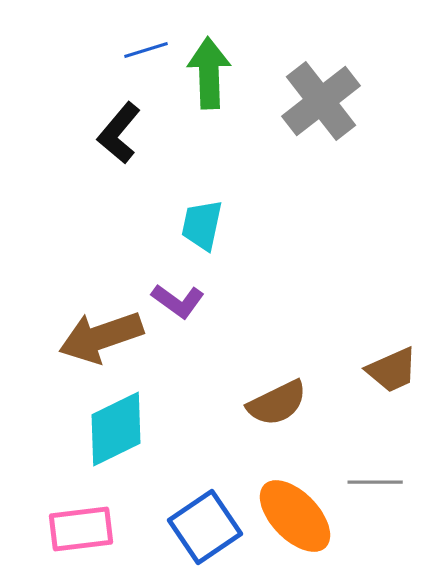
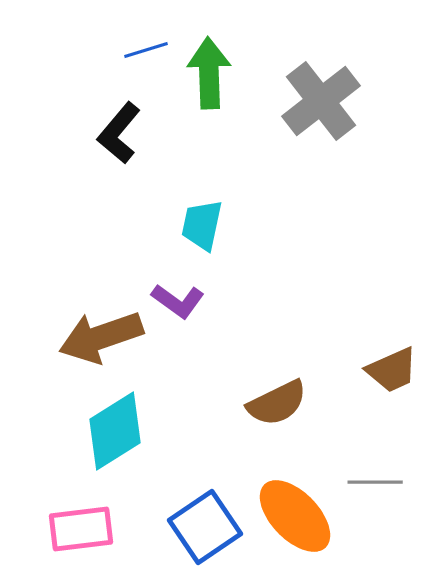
cyan diamond: moved 1 px left, 2 px down; rotated 6 degrees counterclockwise
